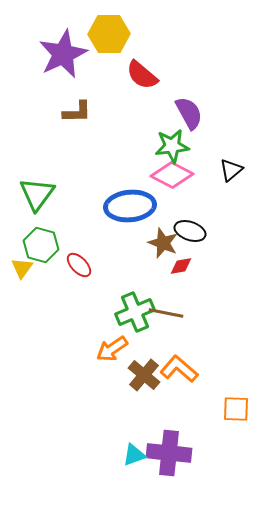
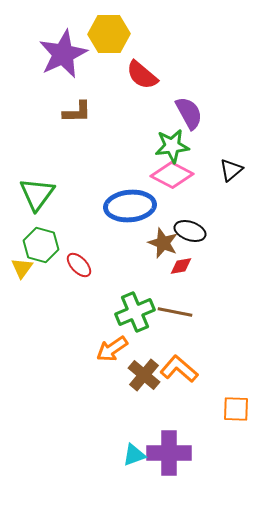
brown line: moved 9 px right, 1 px up
purple cross: rotated 6 degrees counterclockwise
